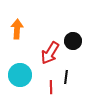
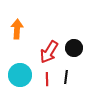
black circle: moved 1 px right, 7 px down
red arrow: moved 1 px left, 1 px up
red line: moved 4 px left, 8 px up
